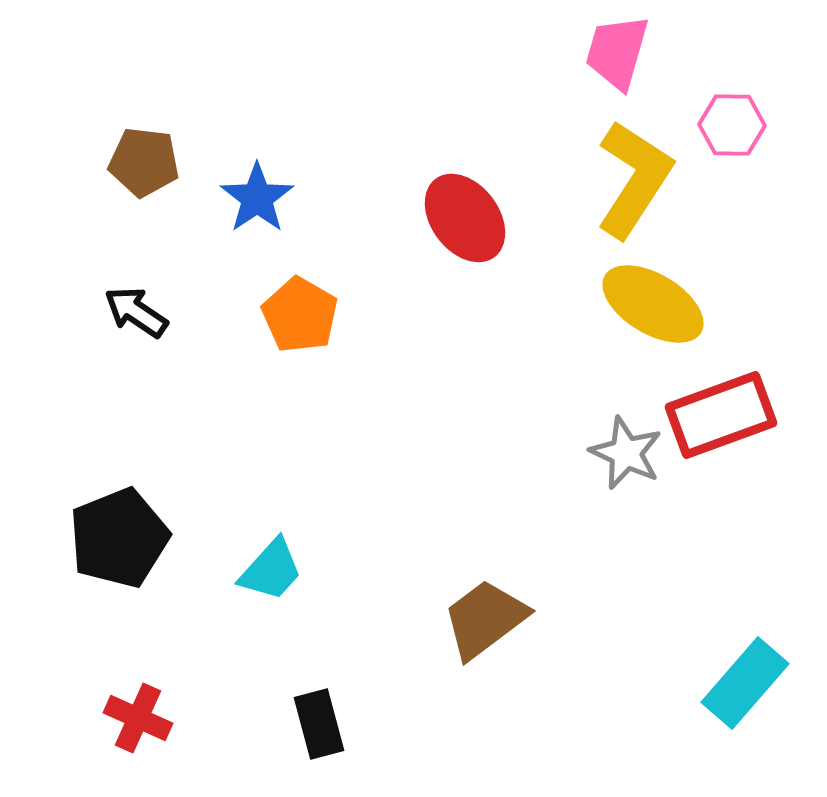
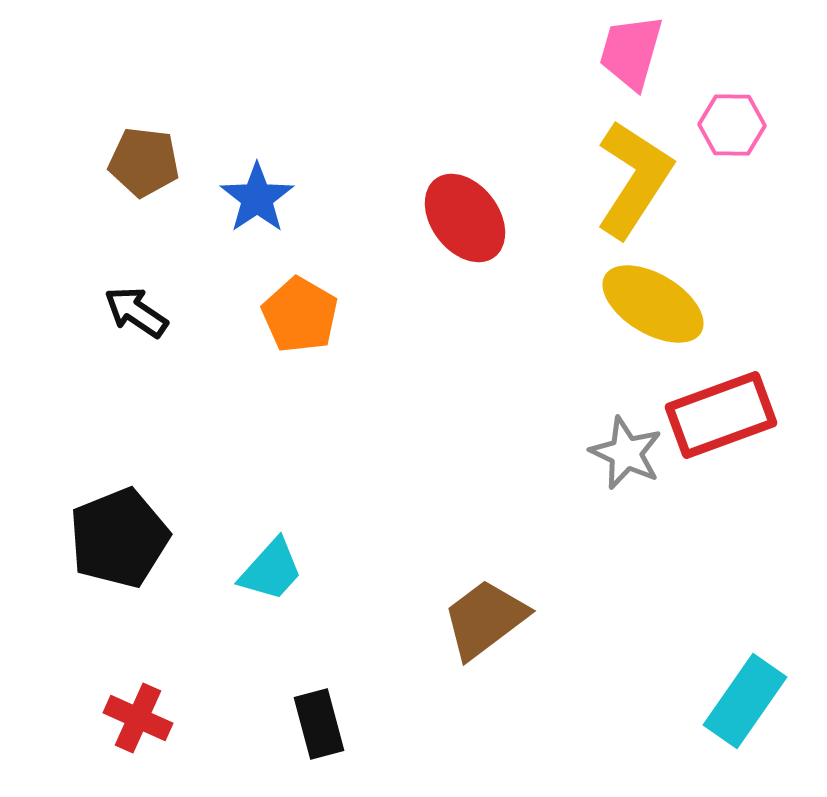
pink trapezoid: moved 14 px right
cyan rectangle: moved 18 px down; rotated 6 degrees counterclockwise
